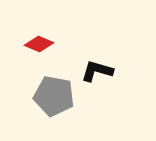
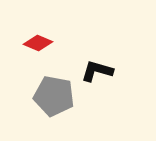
red diamond: moved 1 px left, 1 px up
